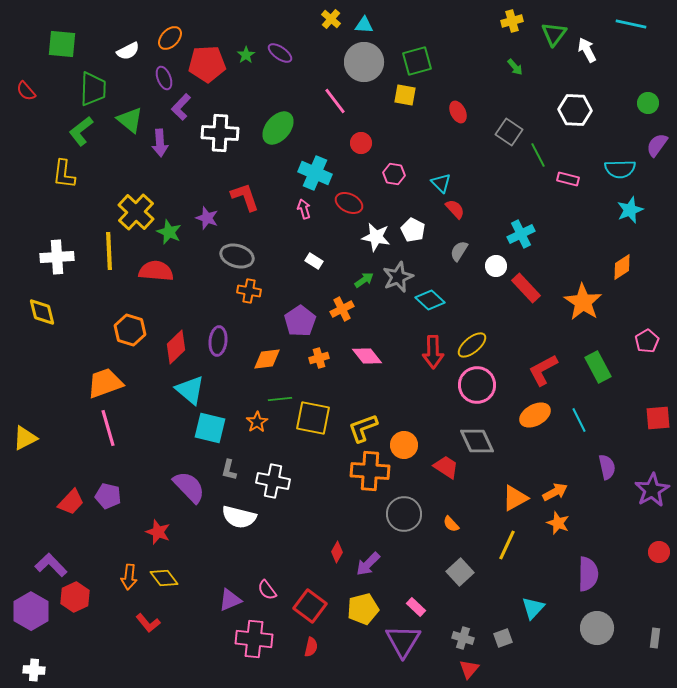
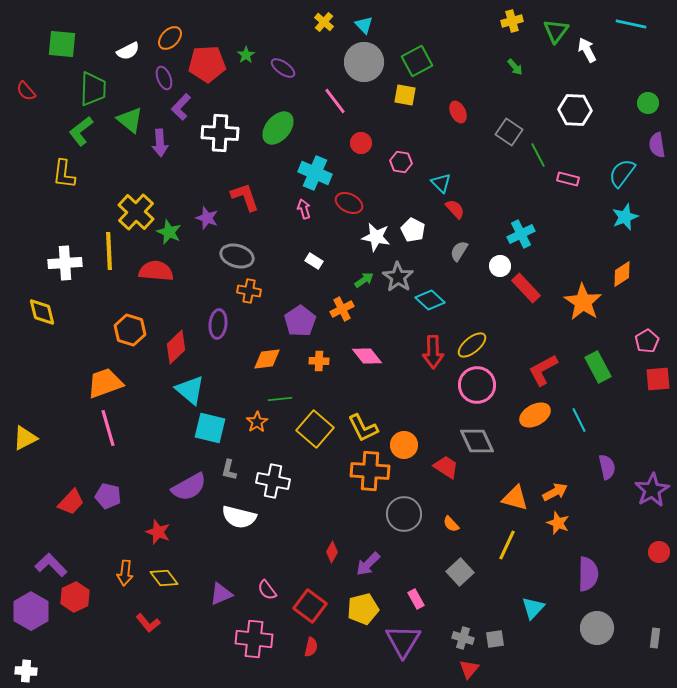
yellow cross at (331, 19): moved 7 px left, 3 px down
cyan triangle at (364, 25): rotated 42 degrees clockwise
green triangle at (554, 34): moved 2 px right, 3 px up
purple ellipse at (280, 53): moved 3 px right, 15 px down
green square at (417, 61): rotated 12 degrees counterclockwise
purple semicircle at (657, 145): rotated 45 degrees counterclockwise
cyan semicircle at (620, 169): moved 2 px right, 4 px down; rotated 128 degrees clockwise
pink hexagon at (394, 174): moved 7 px right, 12 px up
cyan star at (630, 210): moved 5 px left, 7 px down
white cross at (57, 257): moved 8 px right, 6 px down
white circle at (496, 266): moved 4 px right
orange diamond at (622, 267): moved 7 px down
gray star at (398, 277): rotated 16 degrees counterclockwise
purple ellipse at (218, 341): moved 17 px up
orange cross at (319, 358): moved 3 px down; rotated 18 degrees clockwise
yellow square at (313, 418): moved 2 px right, 11 px down; rotated 30 degrees clockwise
red square at (658, 418): moved 39 px up
yellow L-shape at (363, 428): rotated 96 degrees counterclockwise
purple semicircle at (189, 487): rotated 105 degrees clockwise
orange triangle at (515, 498): rotated 44 degrees clockwise
red diamond at (337, 552): moved 5 px left
orange arrow at (129, 577): moved 4 px left, 4 px up
purple triangle at (230, 600): moved 9 px left, 6 px up
pink rectangle at (416, 607): moved 8 px up; rotated 18 degrees clockwise
gray square at (503, 638): moved 8 px left, 1 px down; rotated 12 degrees clockwise
white cross at (34, 670): moved 8 px left, 1 px down
